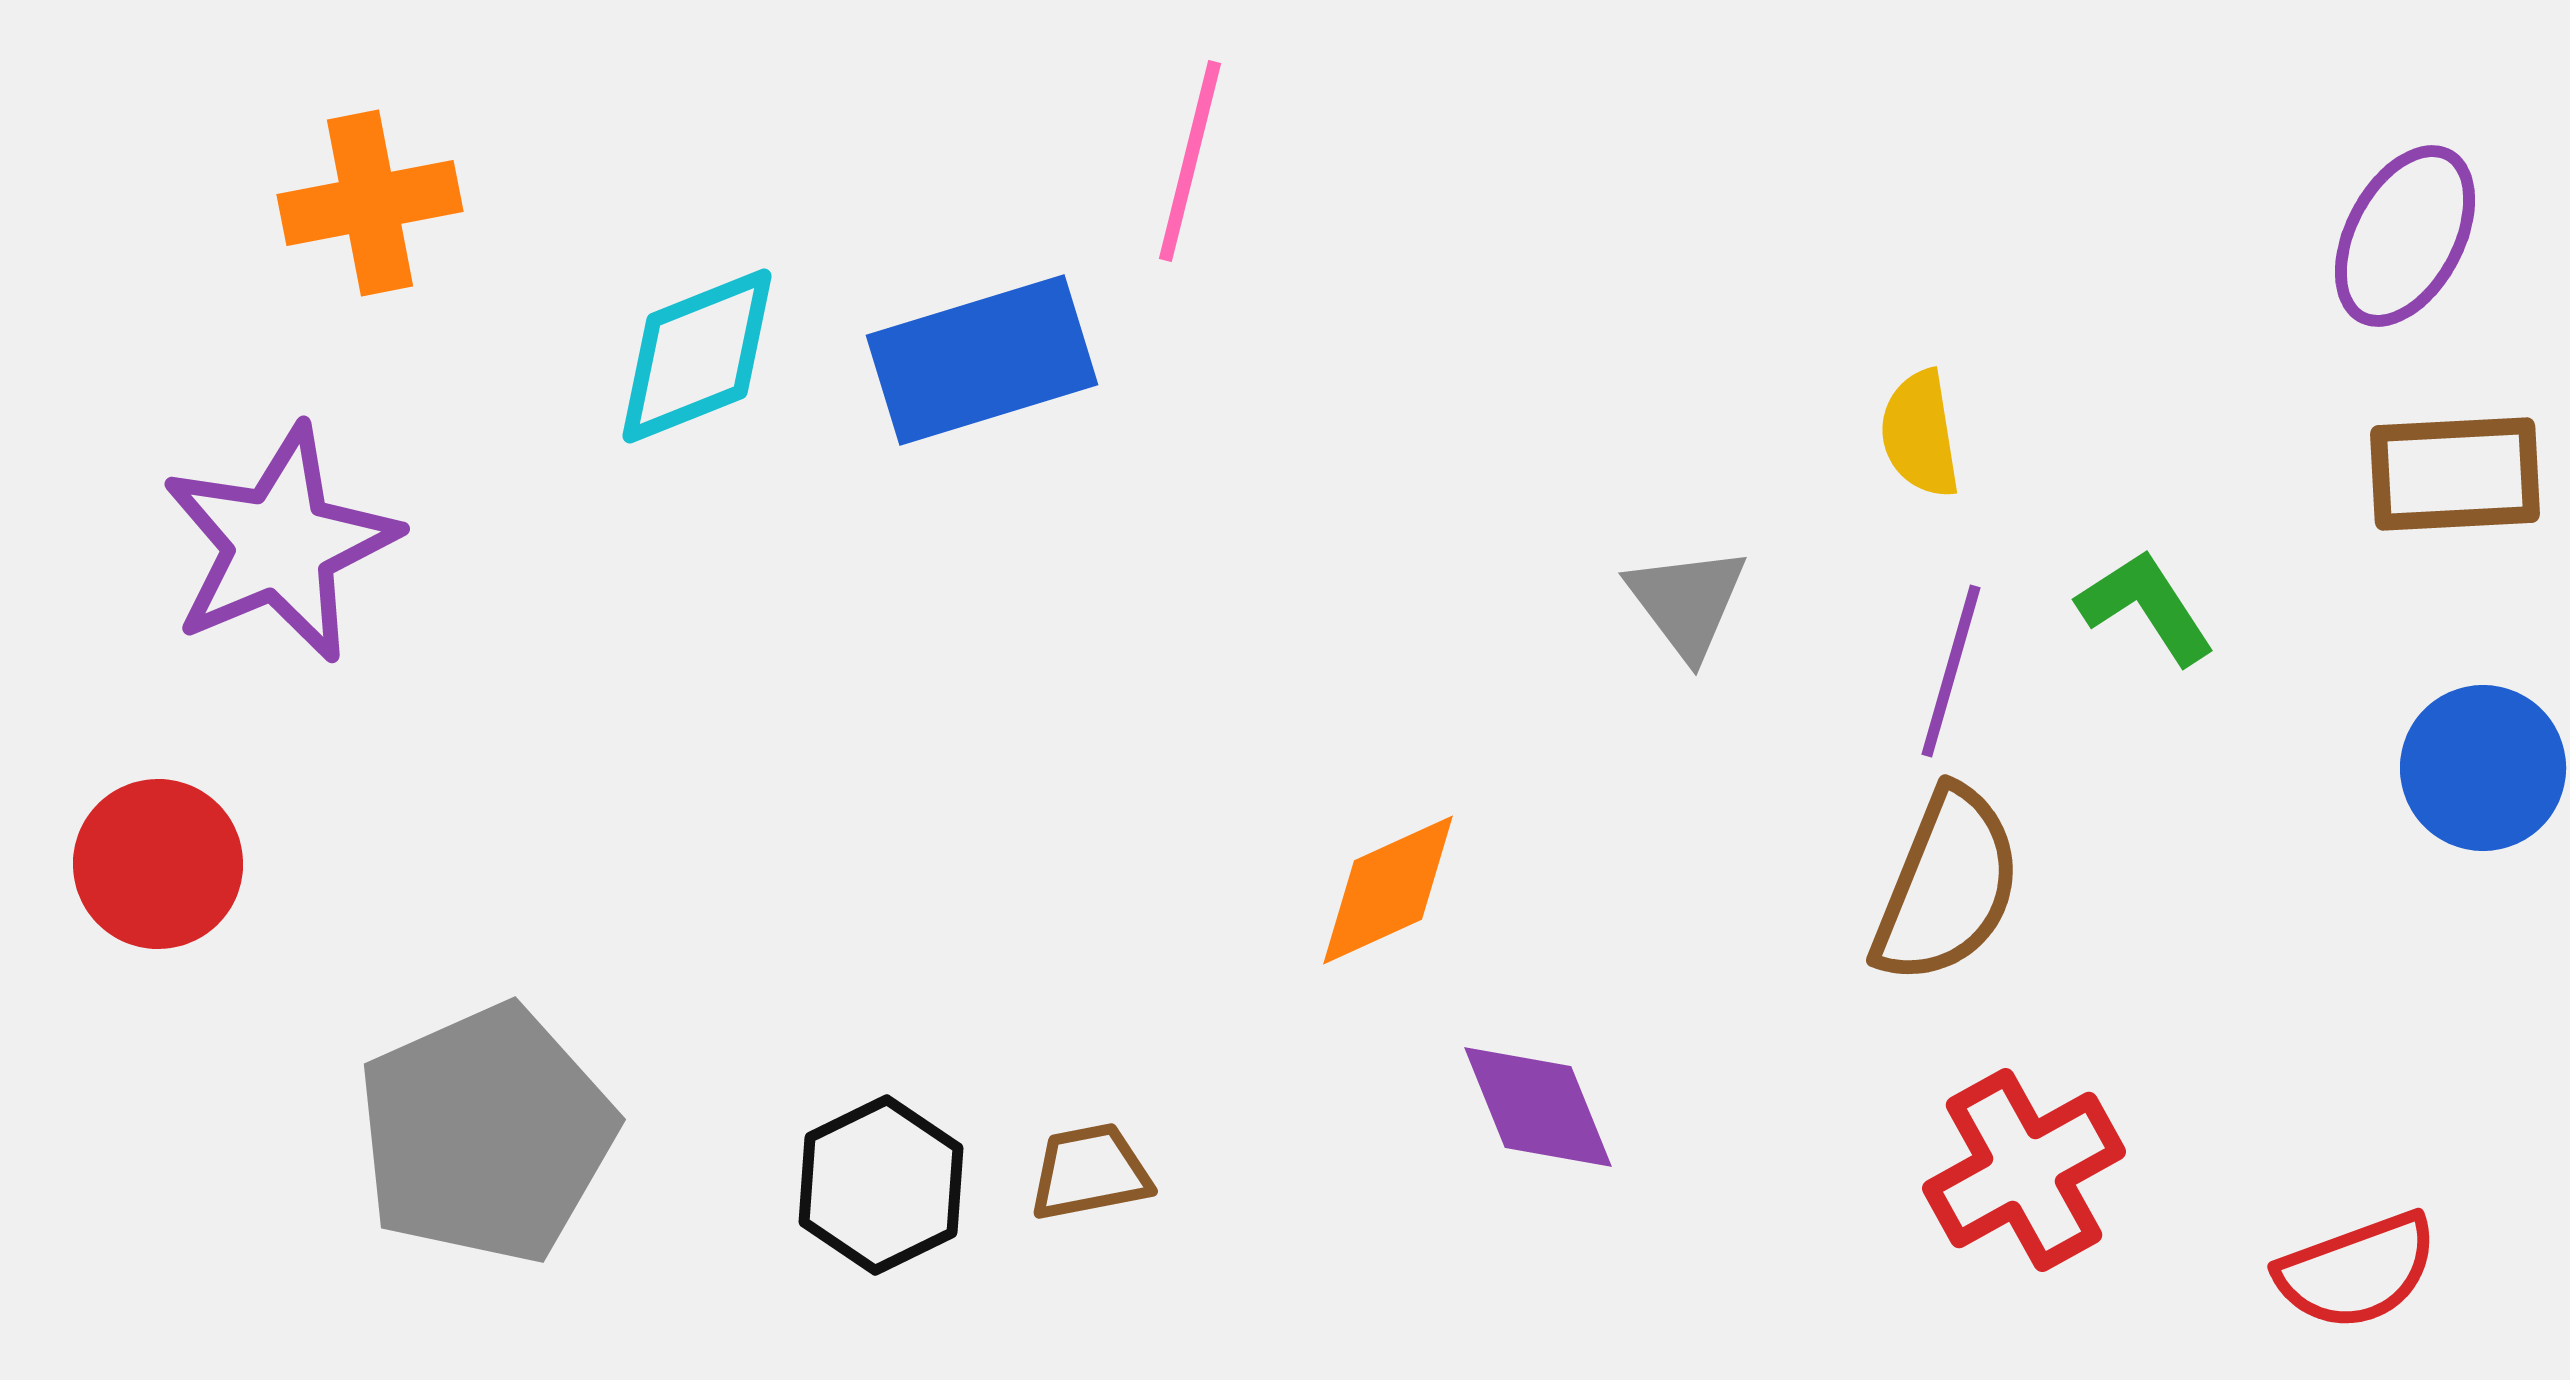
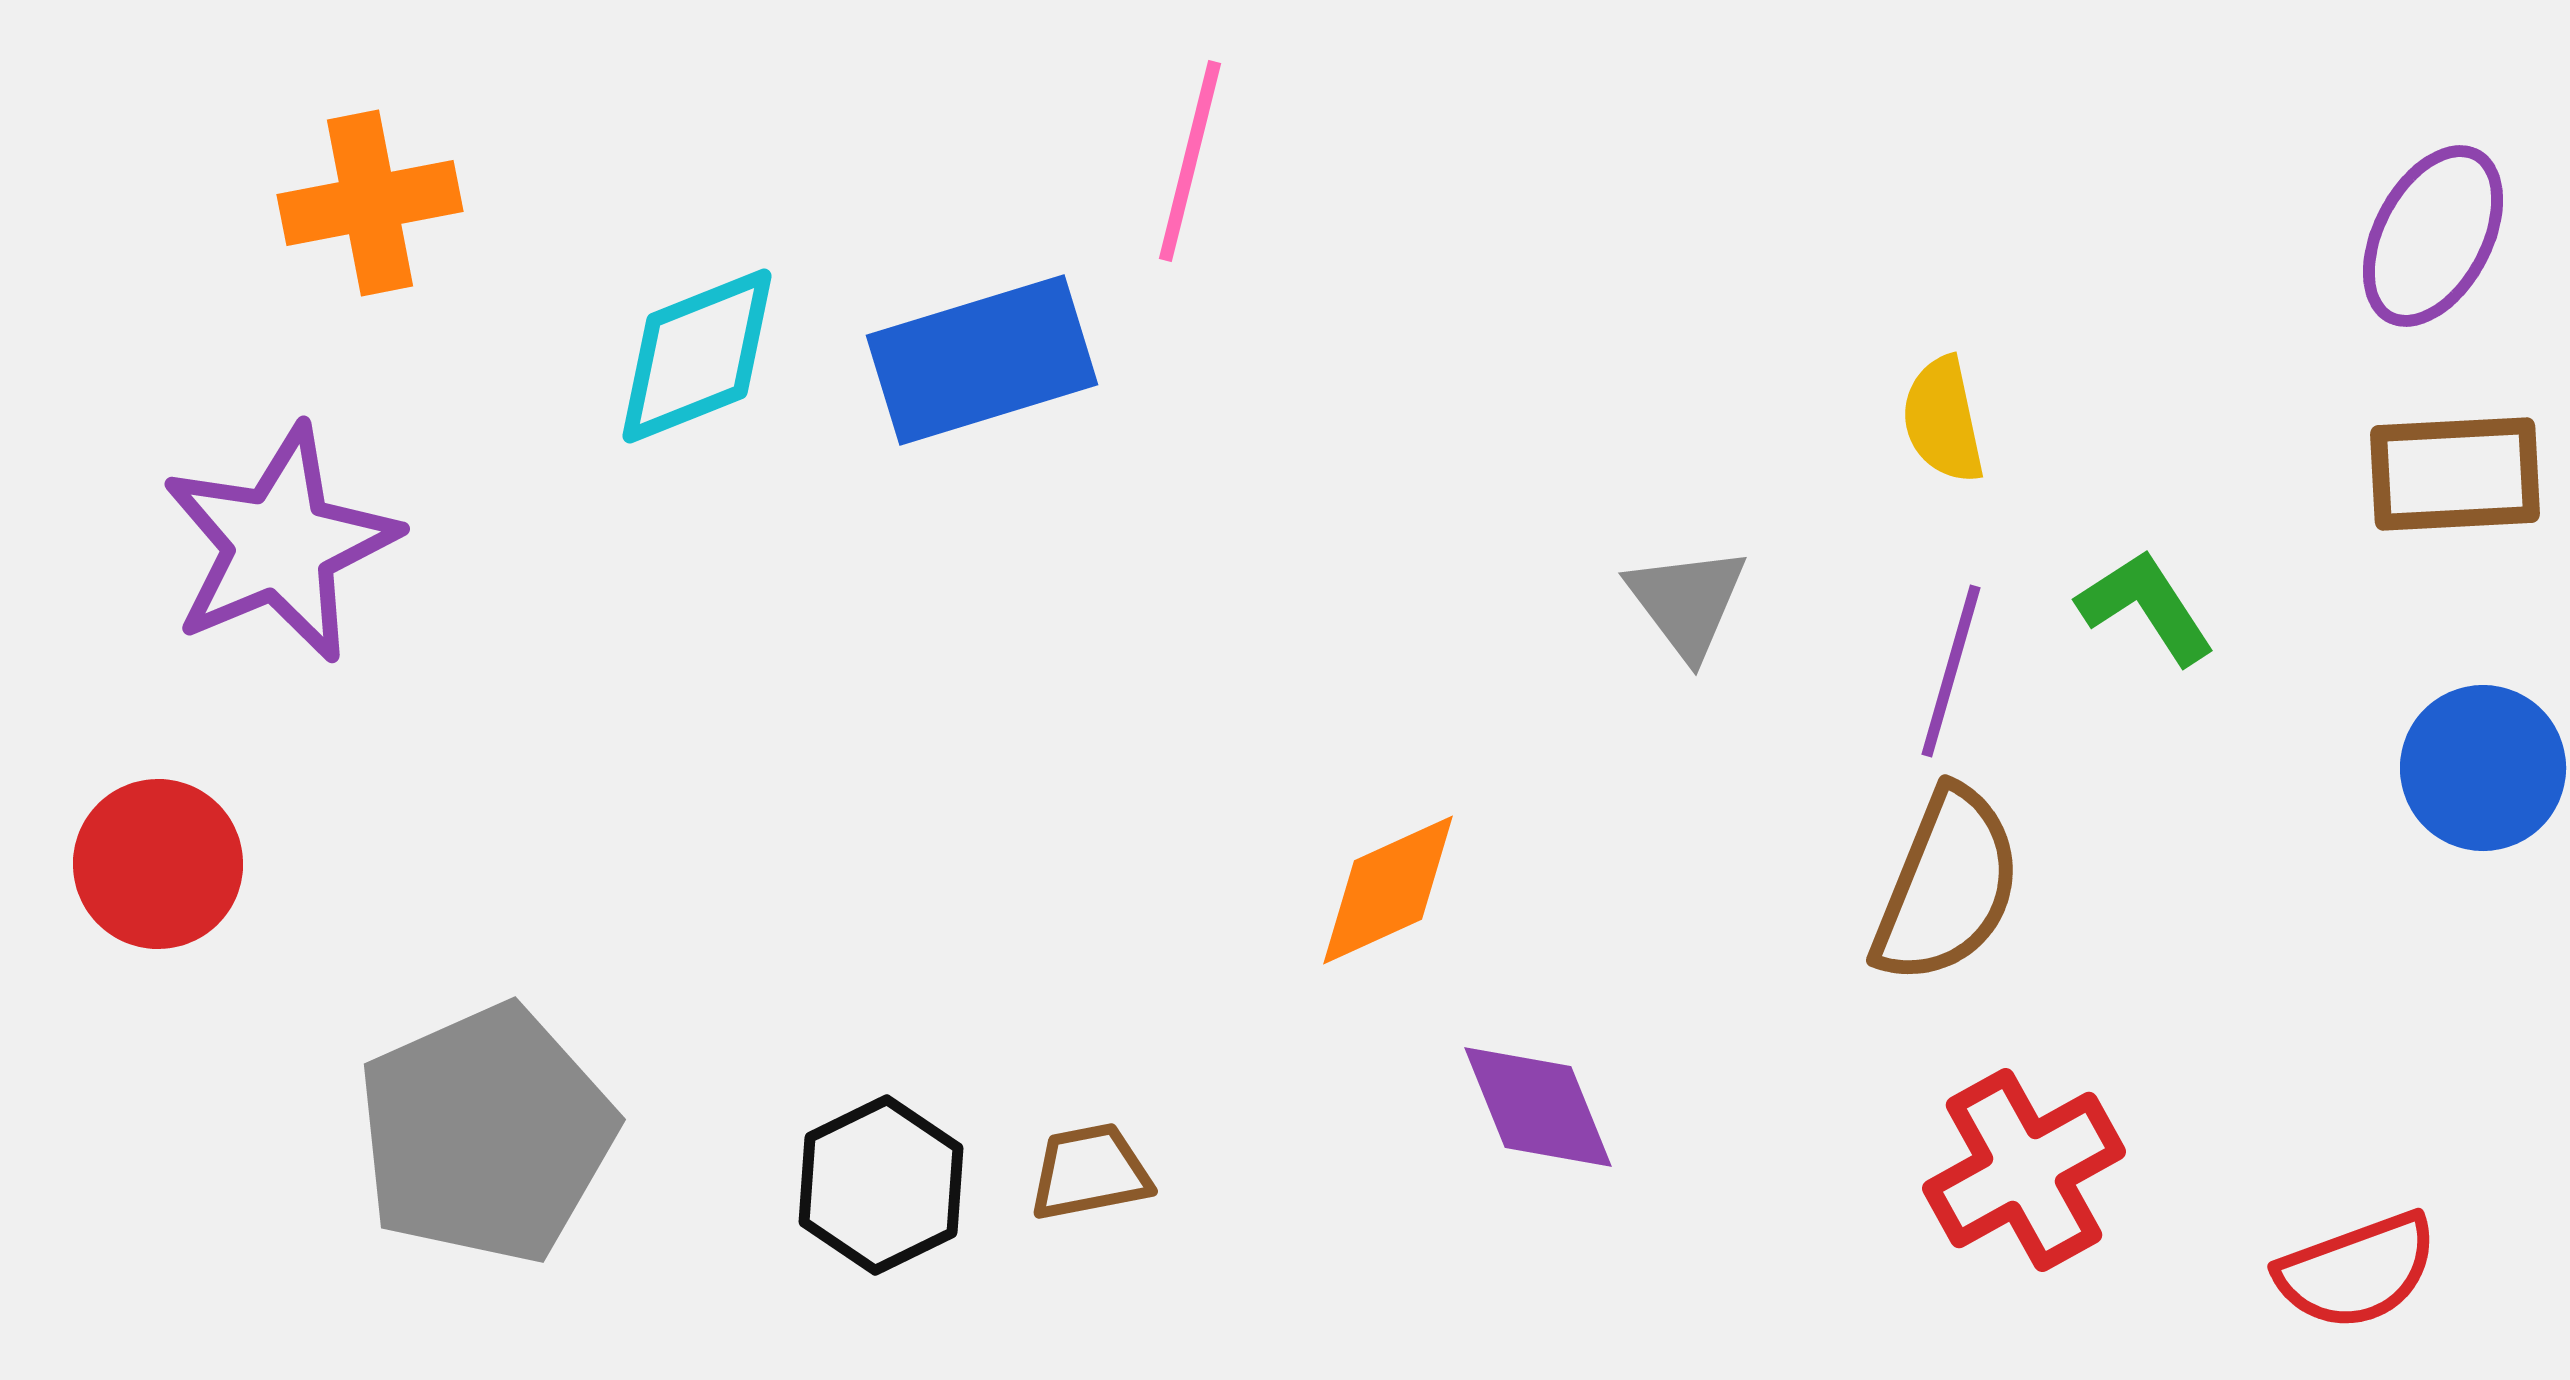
purple ellipse: moved 28 px right
yellow semicircle: moved 23 px right, 14 px up; rotated 3 degrees counterclockwise
